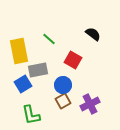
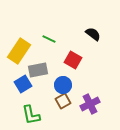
green line: rotated 16 degrees counterclockwise
yellow rectangle: rotated 45 degrees clockwise
